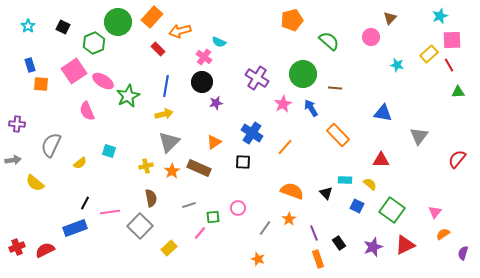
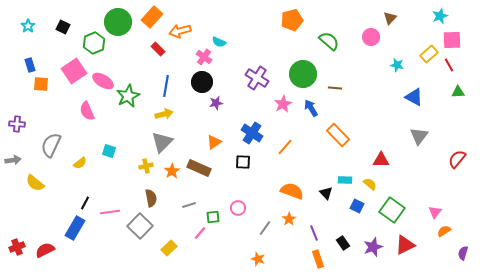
blue triangle at (383, 113): moved 31 px right, 16 px up; rotated 18 degrees clockwise
gray triangle at (169, 142): moved 7 px left
blue rectangle at (75, 228): rotated 40 degrees counterclockwise
orange semicircle at (443, 234): moved 1 px right, 3 px up
black rectangle at (339, 243): moved 4 px right
